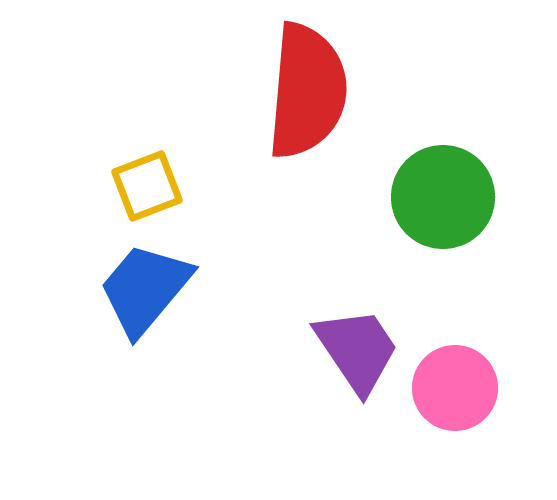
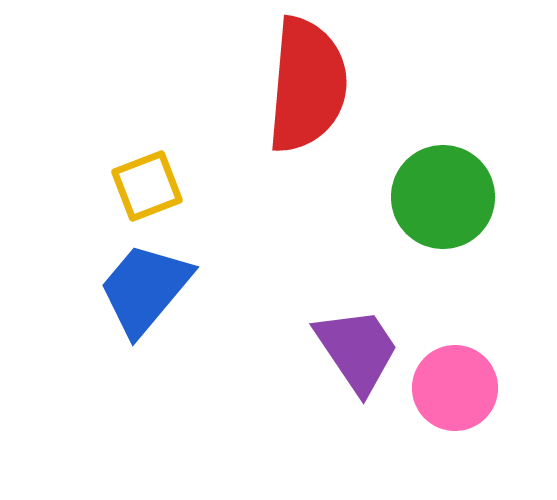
red semicircle: moved 6 px up
